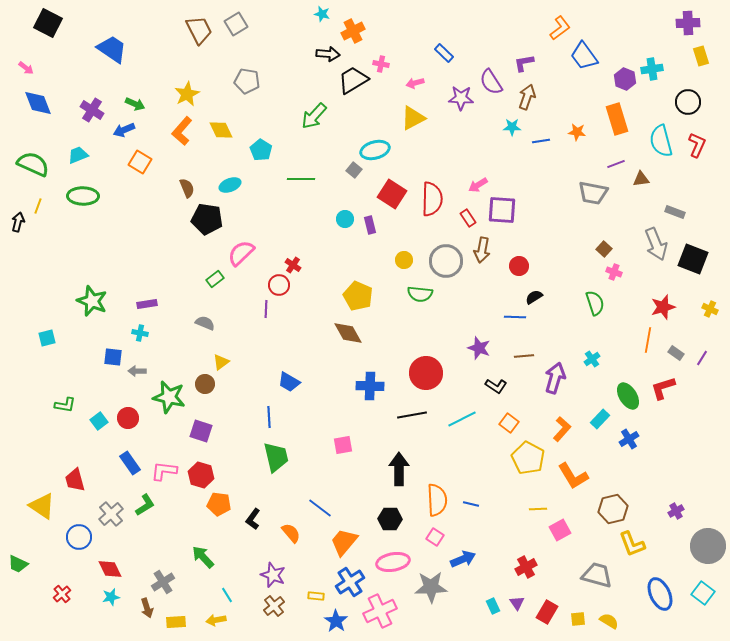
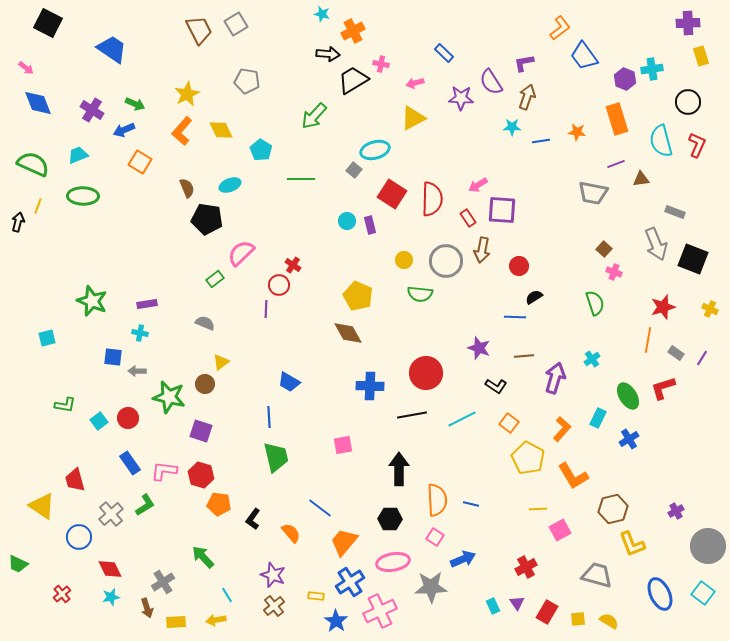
cyan circle at (345, 219): moved 2 px right, 2 px down
cyan rectangle at (600, 419): moved 2 px left, 1 px up; rotated 18 degrees counterclockwise
